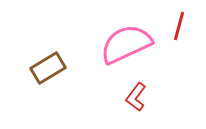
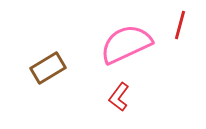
red line: moved 1 px right, 1 px up
red L-shape: moved 17 px left
